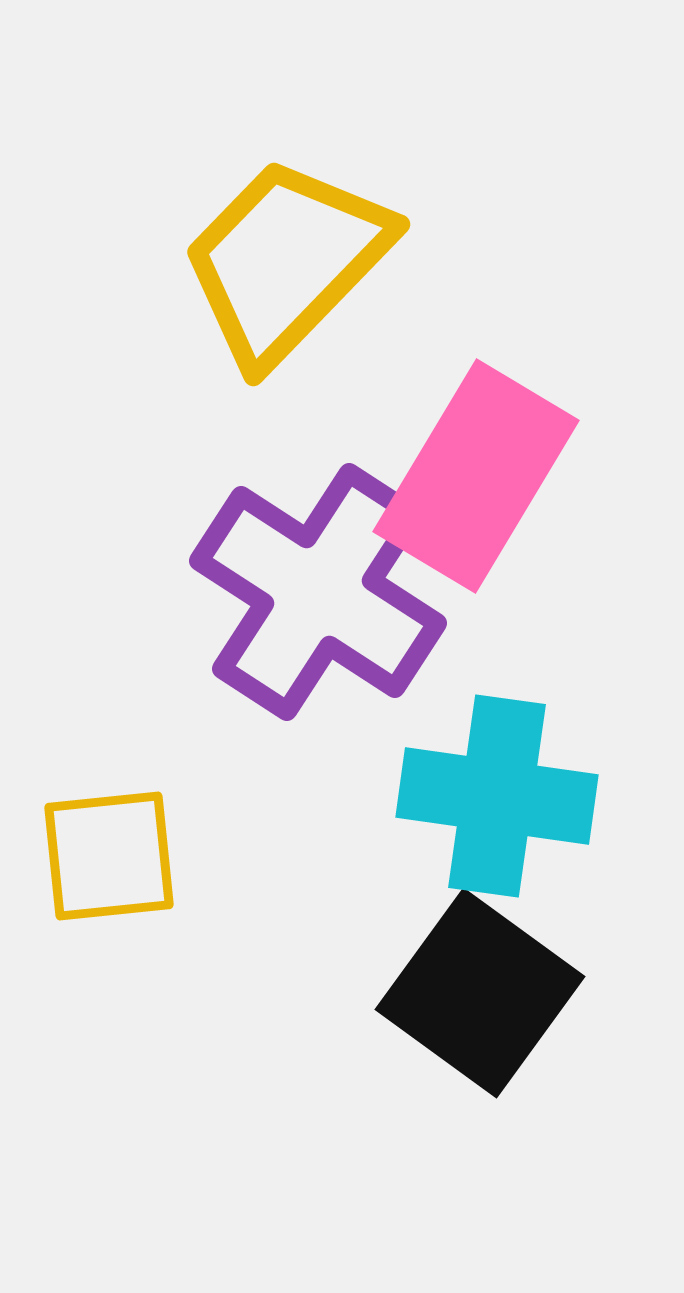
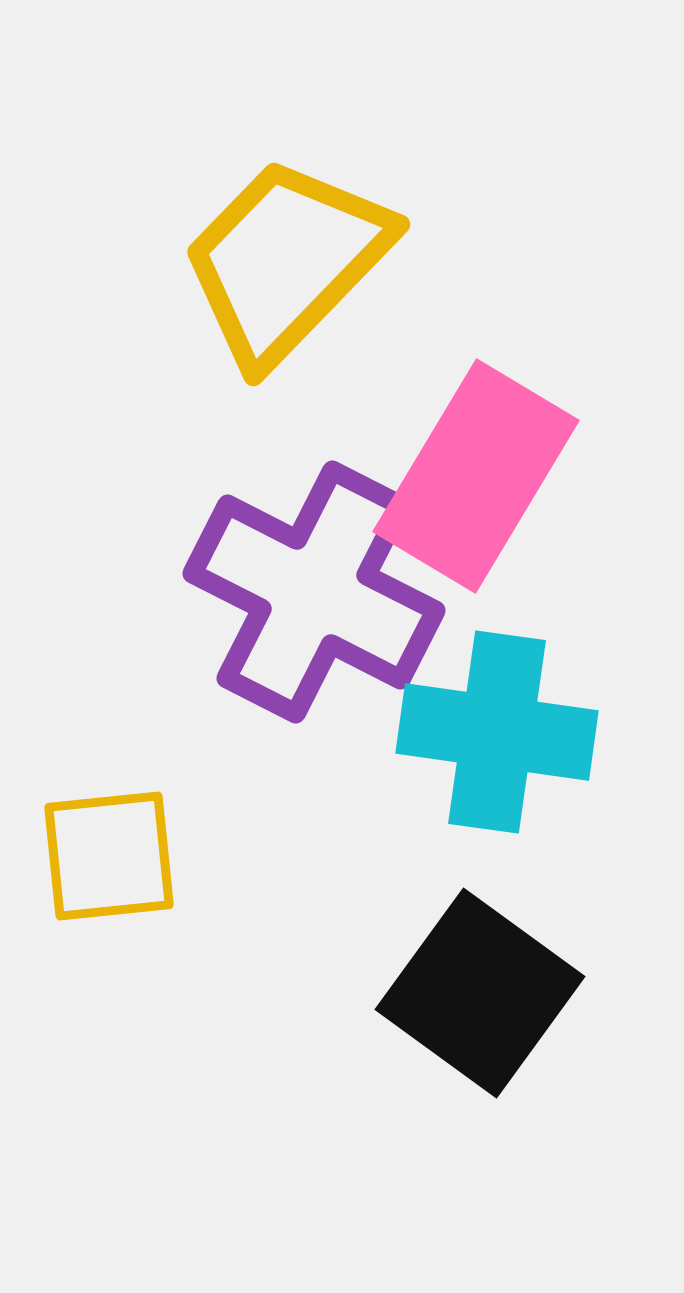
purple cross: moved 4 px left; rotated 6 degrees counterclockwise
cyan cross: moved 64 px up
